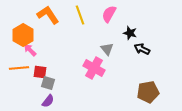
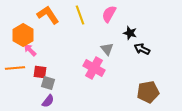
orange line: moved 4 px left
